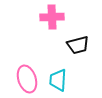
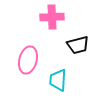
pink ellipse: moved 1 px right, 19 px up; rotated 32 degrees clockwise
